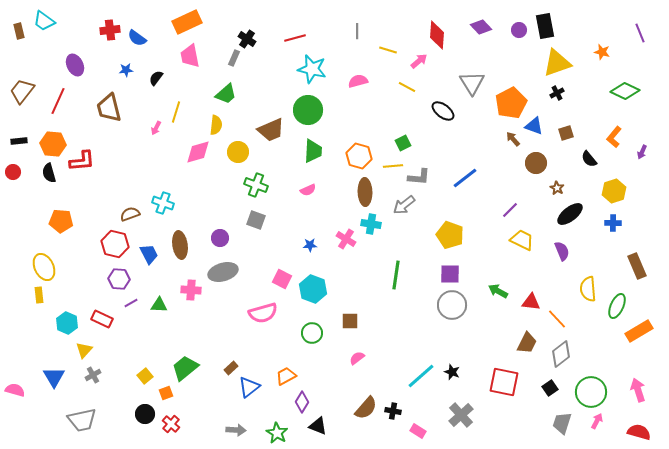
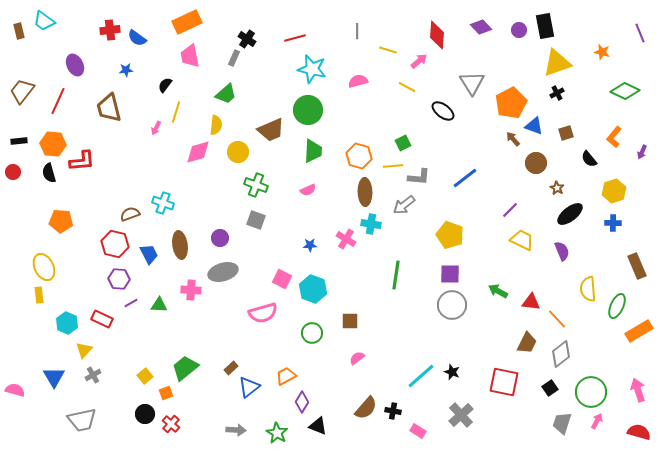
black semicircle at (156, 78): moved 9 px right, 7 px down
